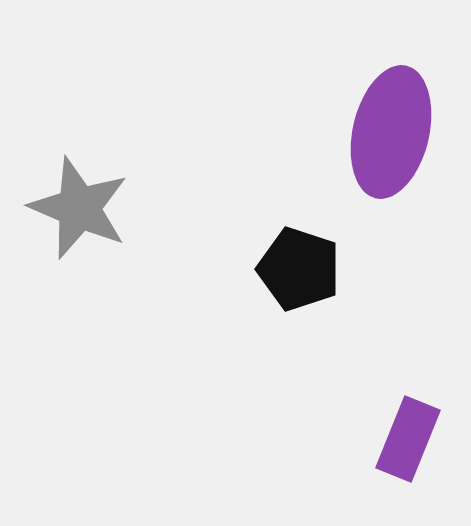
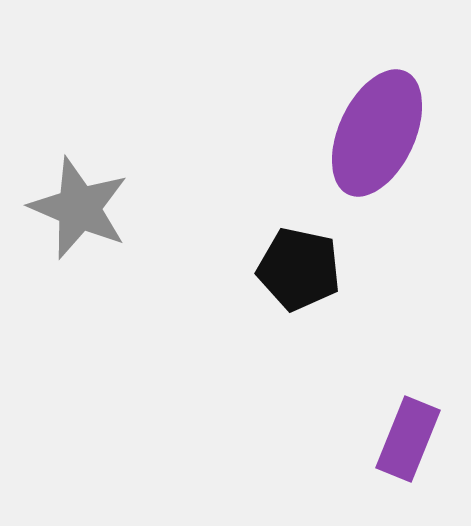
purple ellipse: moved 14 px left, 1 px down; rotated 12 degrees clockwise
black pentagon: rotated 6 degrees counterclockwise
